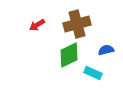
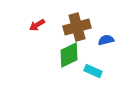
brown cross: moved 3 px down
blue semicircle: moved 10 px up
cyan rectangle: moved 2 px up
